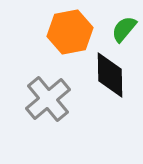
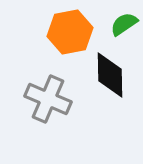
green semicircle: moved 5 px up; rotated 16 degrees clockwise
gray cross: rotated 27 degrees counterclockwise
